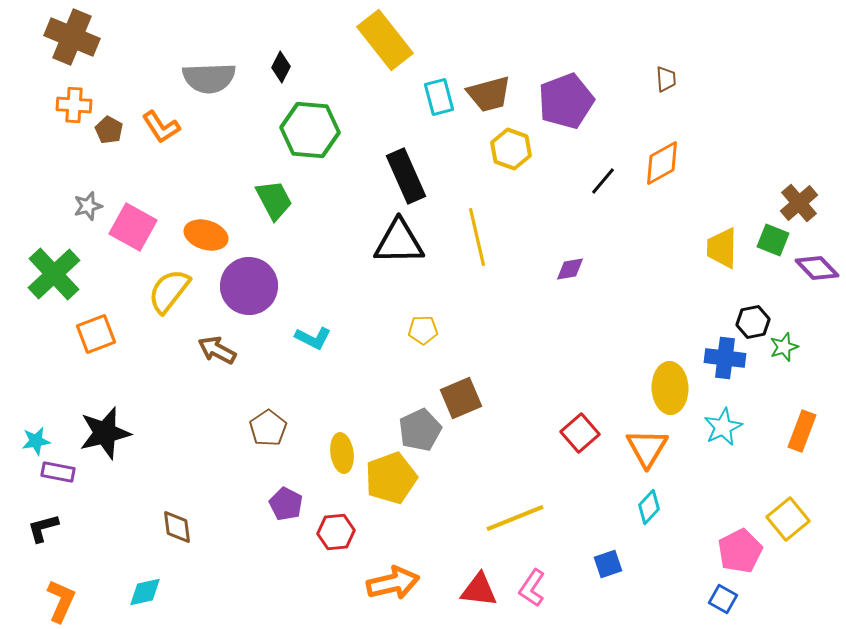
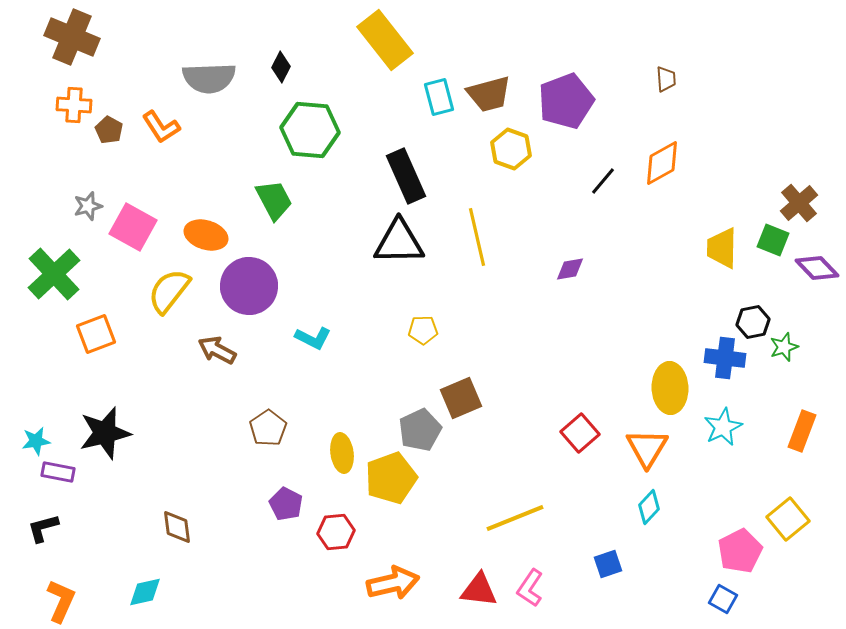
pink L-shape at (532, 588): moved 2 px left
